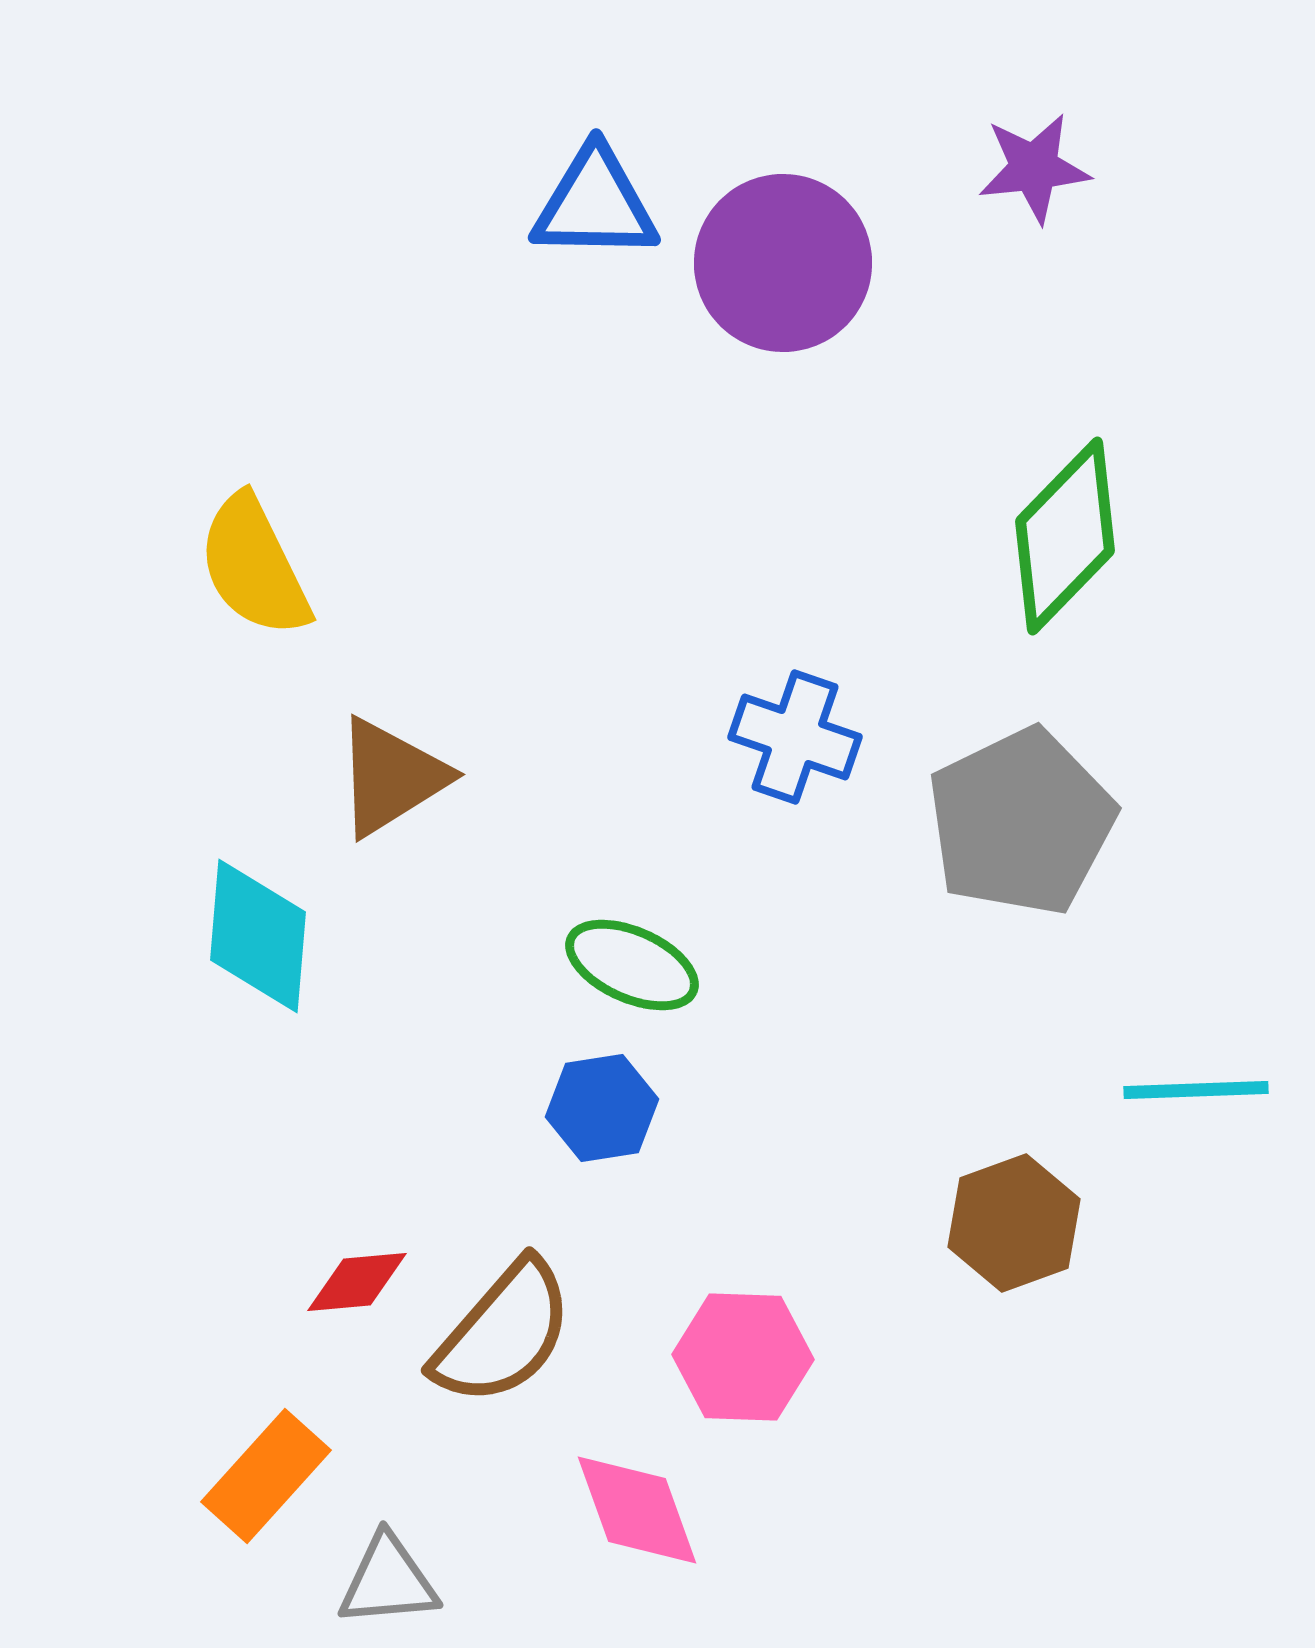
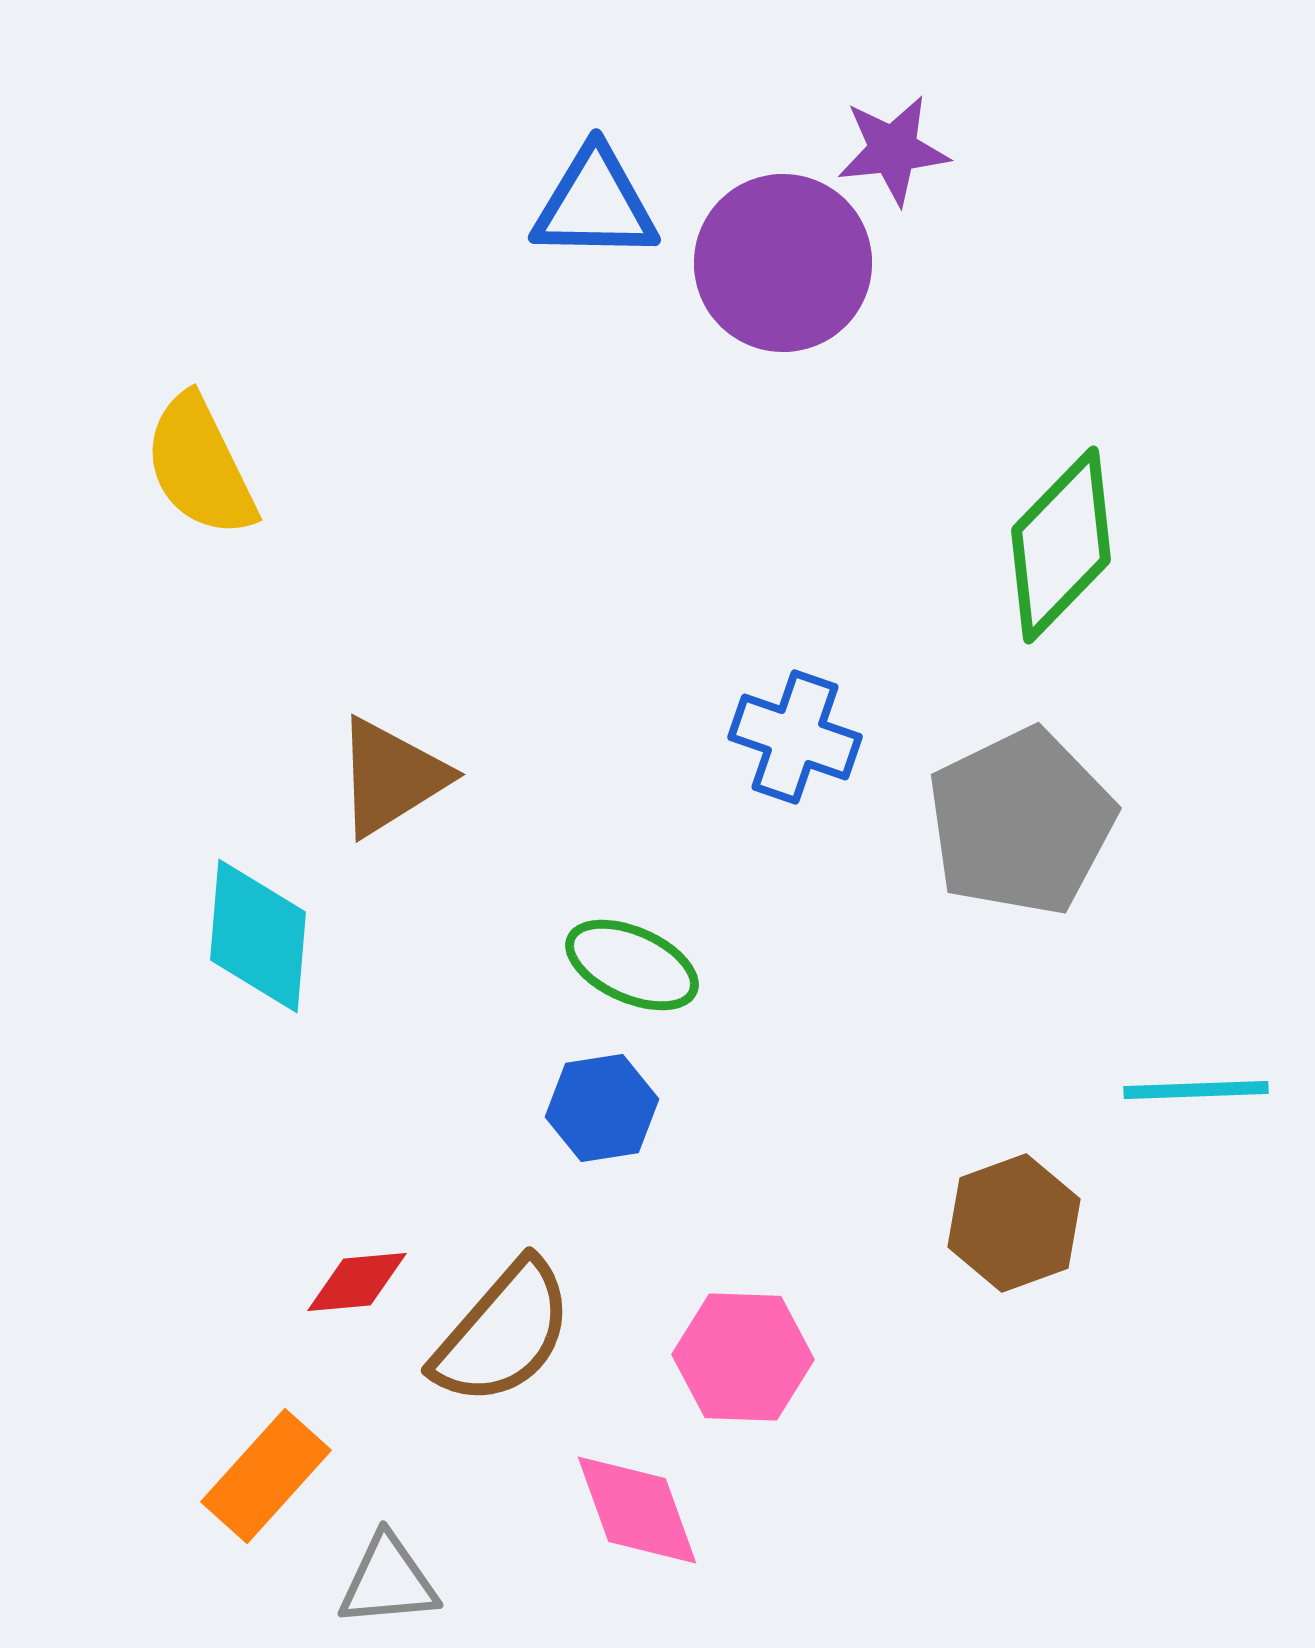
purple star: moved 141 px left, 18 px up
green diamond: moved 4 px left, 9 px down
yellow semicircle: moved 54 px left, 100 px up
